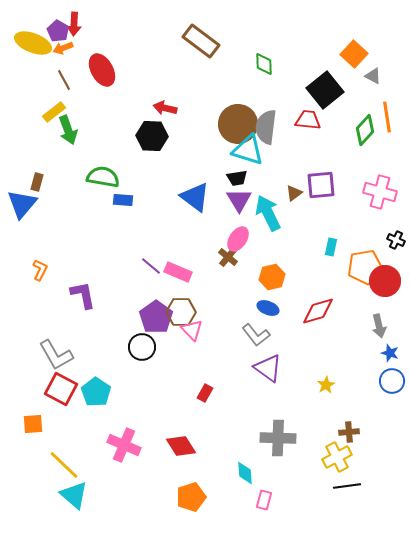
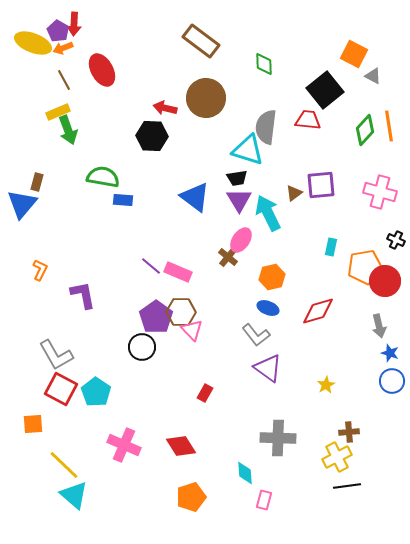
orange square at (354, 54): rotated 16 degrees counterclockwise
yellow rectangle at (54, 112): moved 4 px right; rotated 15 degrees clockwise
orange line at (387, 117): moved 2 px right, 9 px down
brown circle at (238, 124): moved 32 px left, 26 px up
pink ellipse at (238, 239): moved 3 px right, 1 px down
